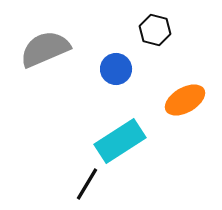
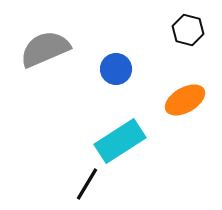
black hexagon: moved 33 px right
